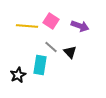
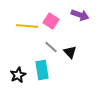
purple arrow: moved 11 px up
cyan rectangle: moved 2 px right, 5 px down; rotated 18 degrees counterclockwise
